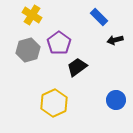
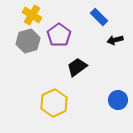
purple pentagon: moved 8 px up
gray hexagon: moved 9 px up
blue circle: moved 2 px right
